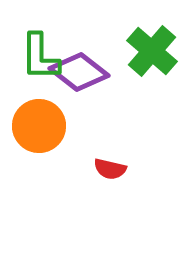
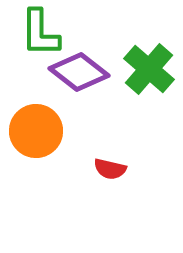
green cross: moved 3 px left, 18 px down
green L-shape: moved 24 px up
orange circle: moved 3 px left, 5 px down
